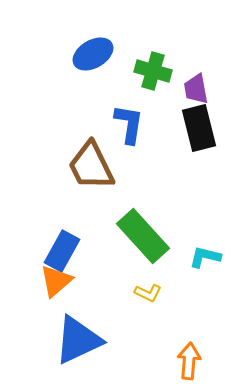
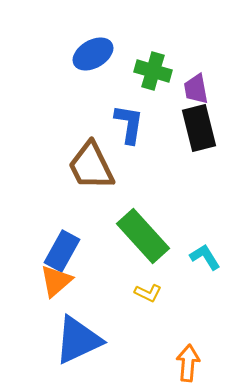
cyan L-shape: rotated 44 degrees clockwise
orange arrow: moved 1 px left, 2 px down
